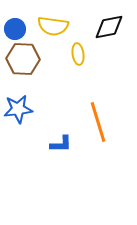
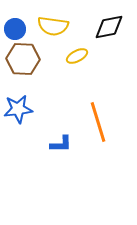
yellow ellipse: moved 1 px left, 2 px down; rotated 70 degrees clockwise
